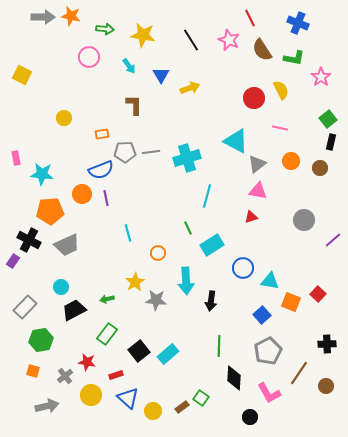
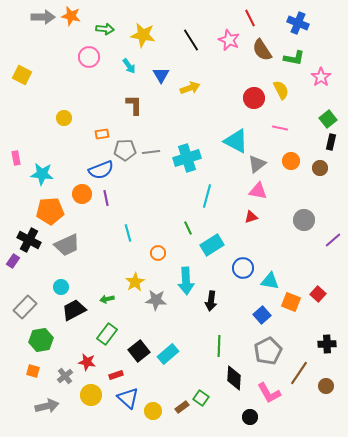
gray pentagon at (125, 152): moved 2 px up
